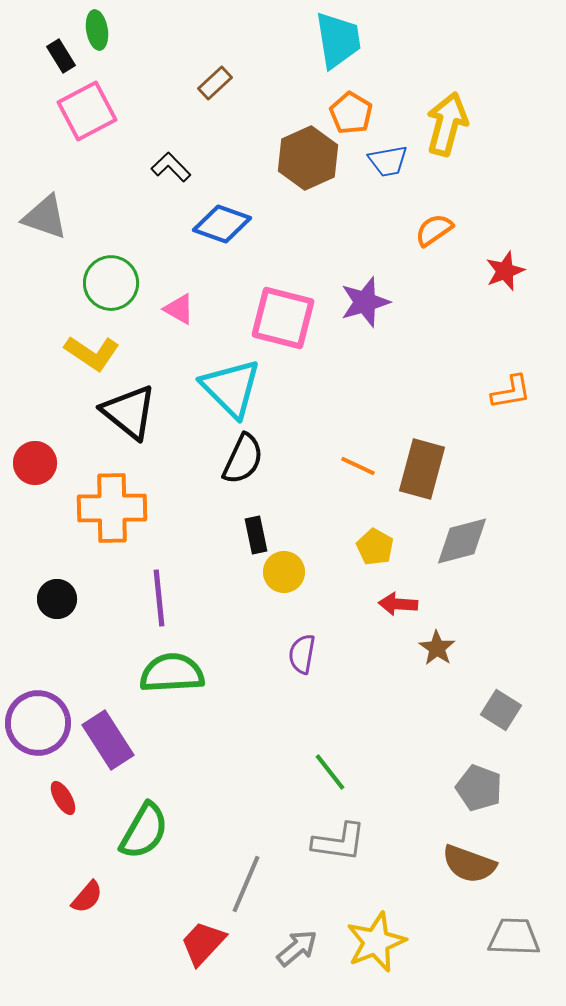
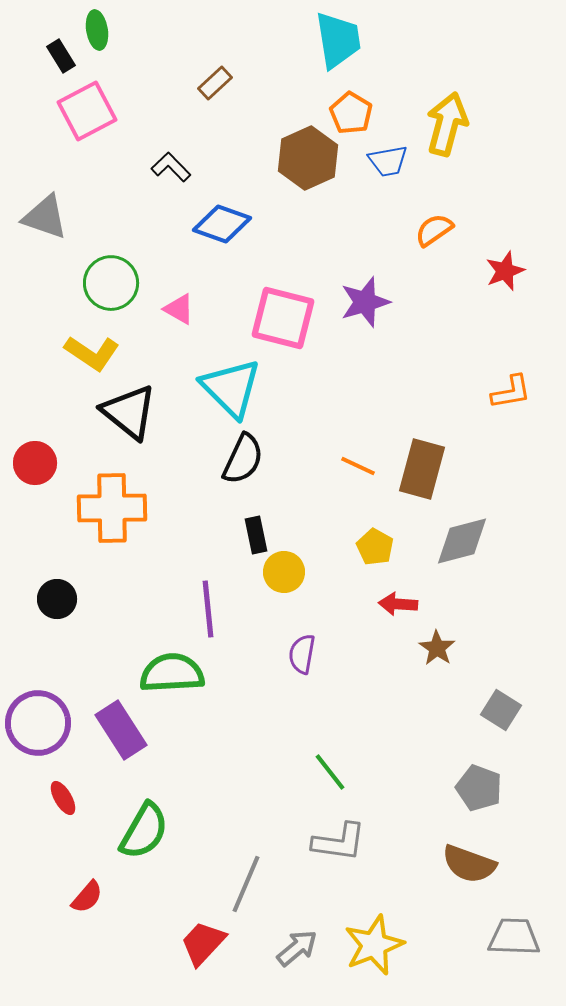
purple line at (159, 598): moved 49 px right, 11 px down
purple rectangle at (108, 740): moved 13 px right, 10 px up
yellow star at (376, 942): moved 2 px left, 3 px down
